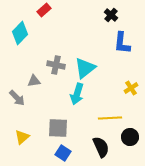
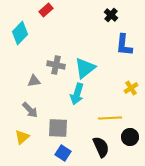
red rectangle: moved 2 px right
blue L-shape: moved 2 px right, 2 px down
gray arrow: moved 13 px right, 12 px down
